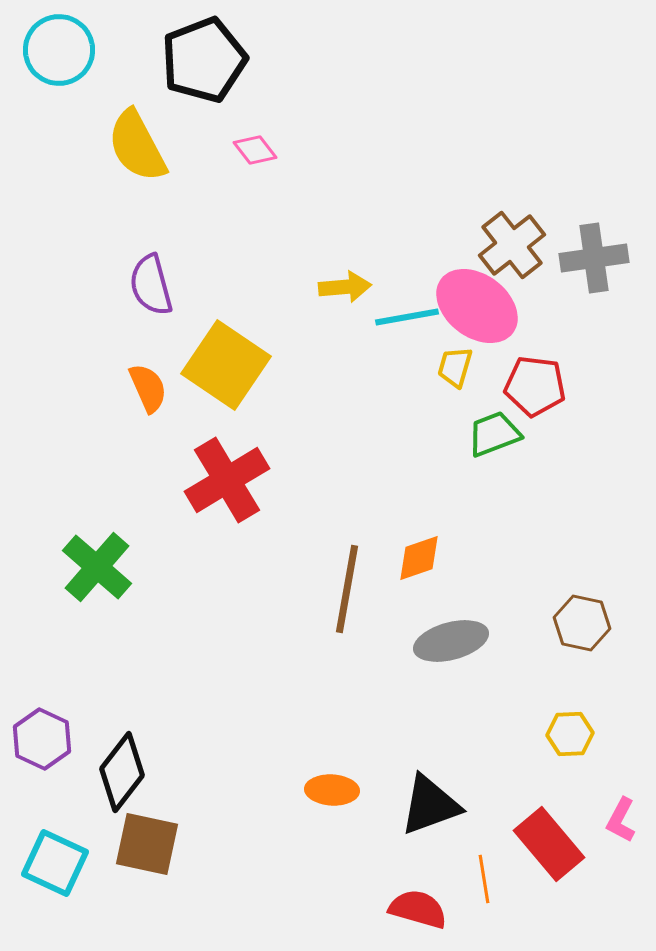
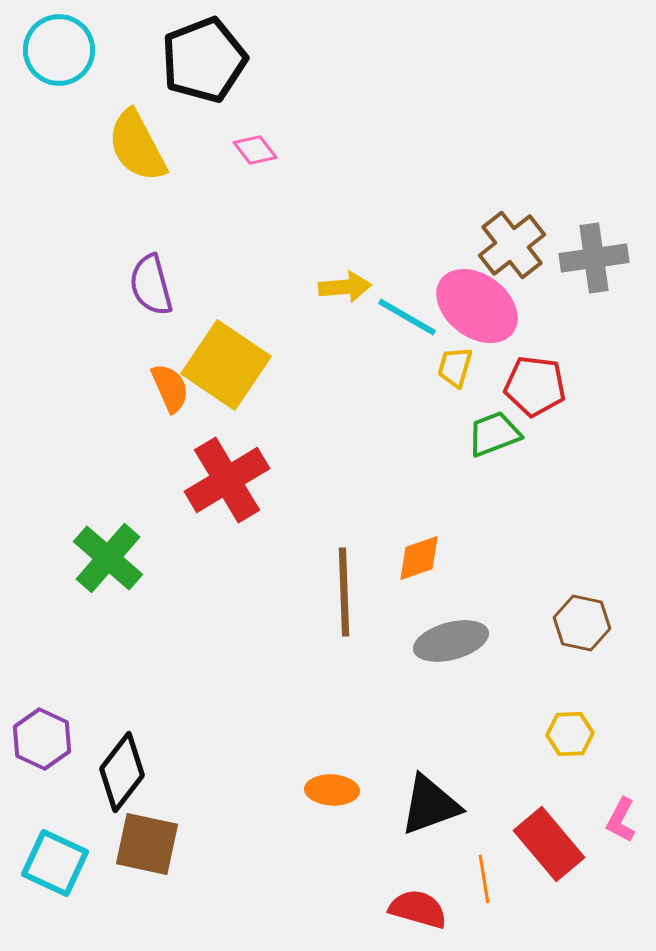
cyan line: rotated 40 degrees clockwise
orange semicircle: moved 22 px right
green cross: moved 11 px right, 9 px up
brown line: moved 3 px left, 3 px down; rotated 12 degrees counterclockwise
